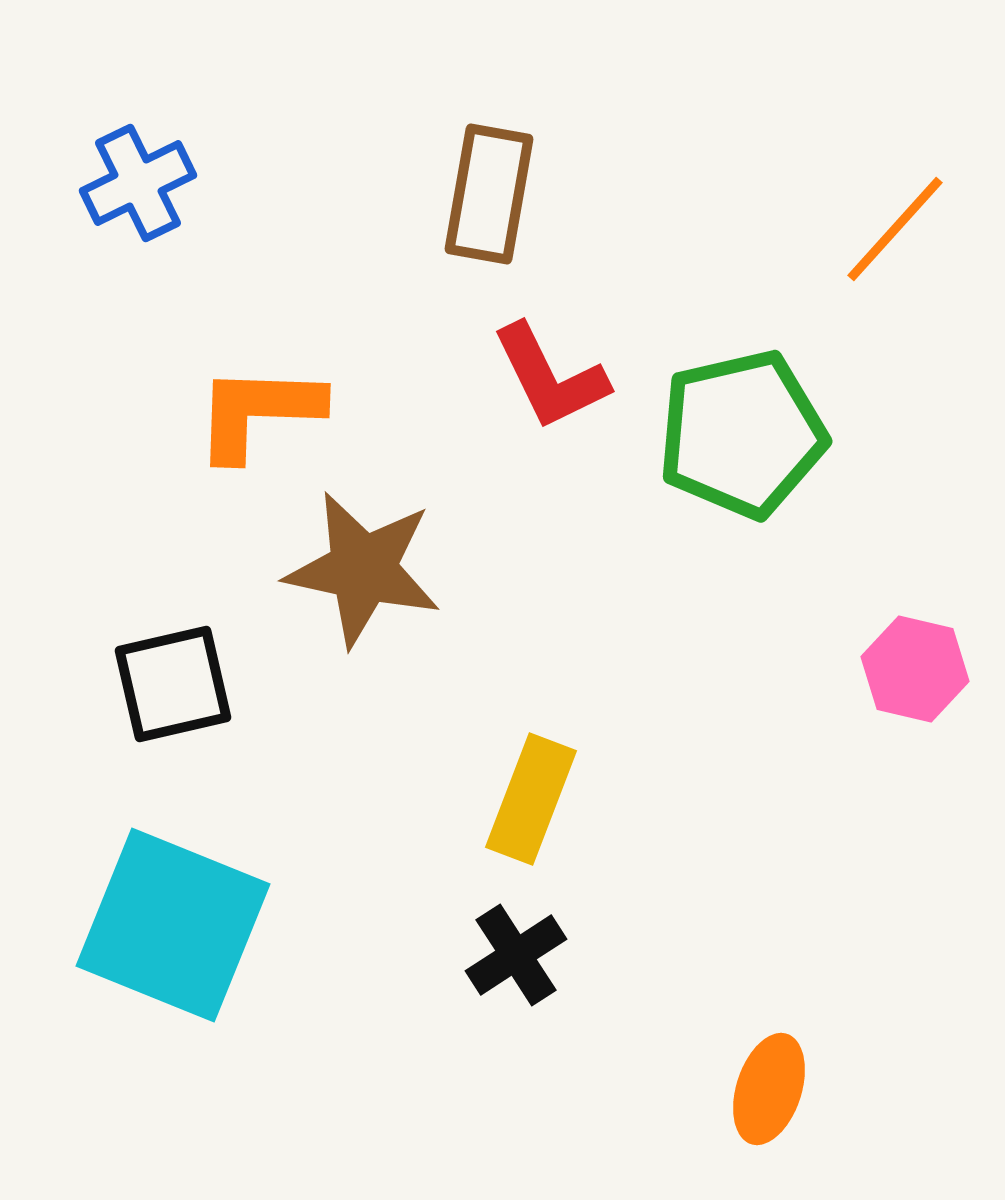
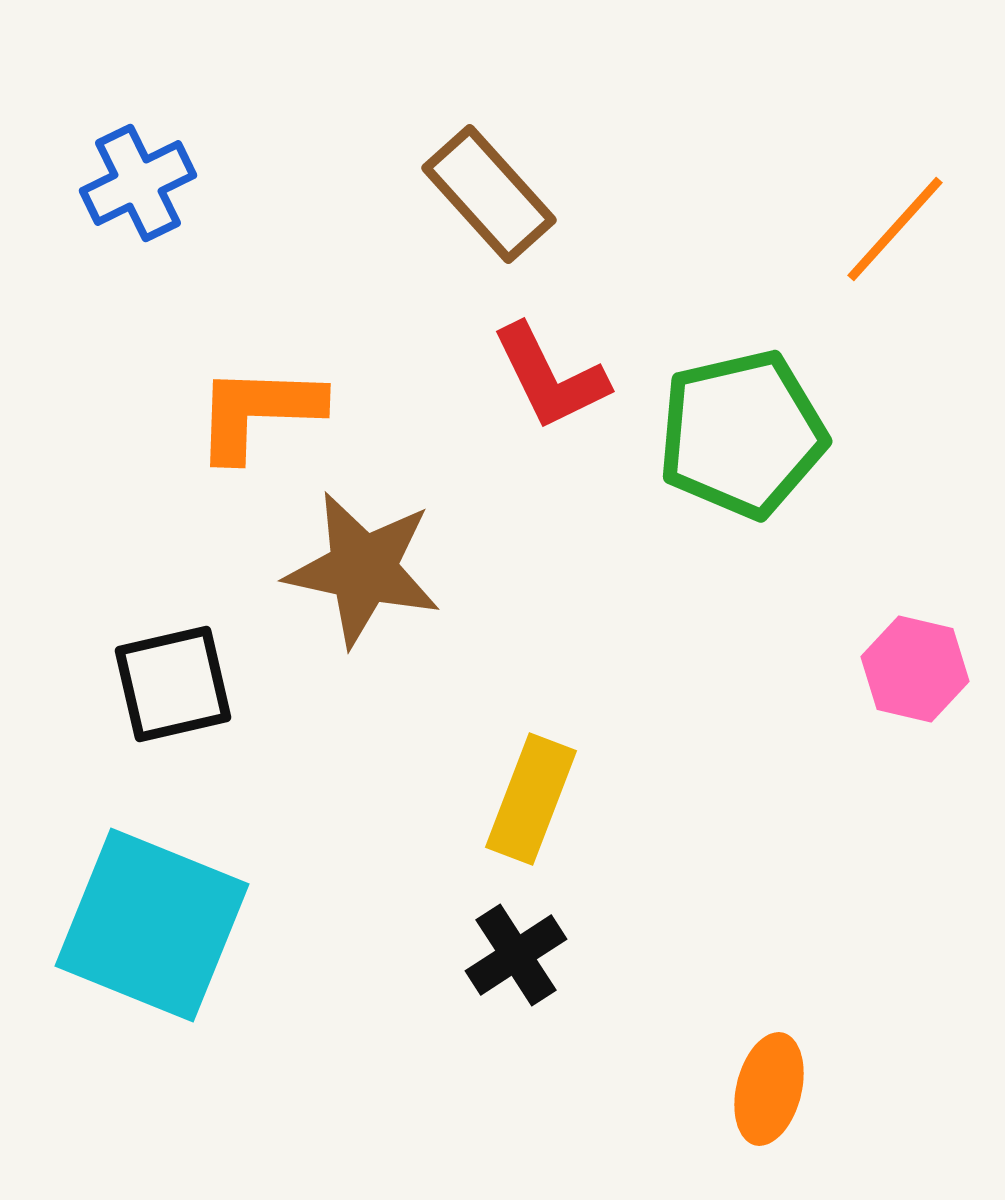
brown rectangle: rotated 52 degrees counterclockwise
cyan square: moved 21 px left
orange ellipse: rotated 4 degrees counterclockwise
